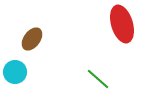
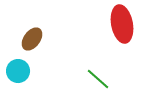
red ellipse: rotated 6 degrees clockwise
cyan circle: moved 3 px right, 1 px up
